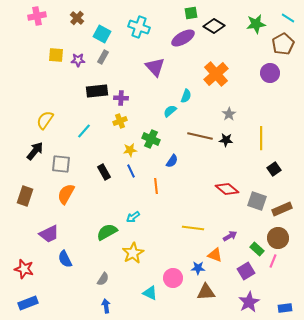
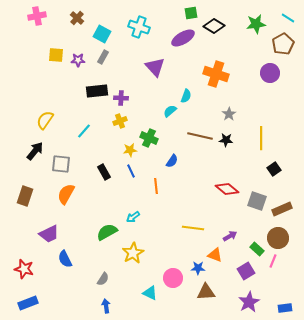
orange cross at (216, 74): rotated 30 degrees counterclockwise
green cross at (151, 139): moved 2 px left, 1 px up
